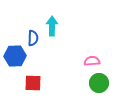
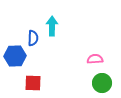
pink semicircle: moved 3 px right, 2 px up
green circle: moved 3 px right
